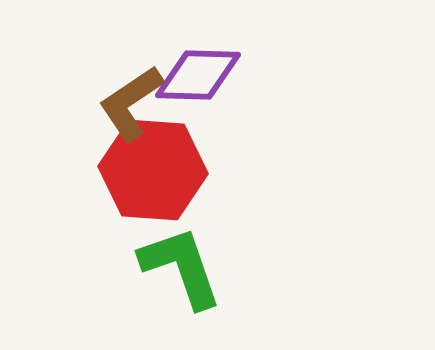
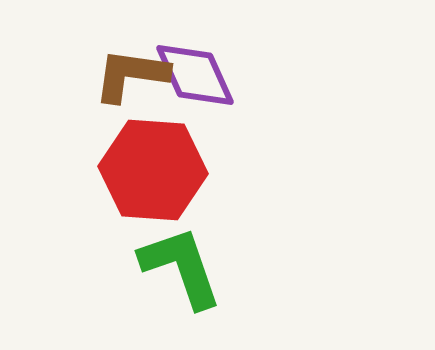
purple diamond: moved 3 px left; rotated 64 degrees clockwise
brown L-shape: moved 28 px up; rotated 42 degrees clockwise
